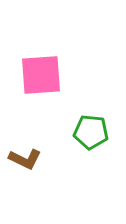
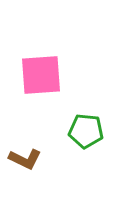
green pentagon: moved 5 px left, 1 px up
